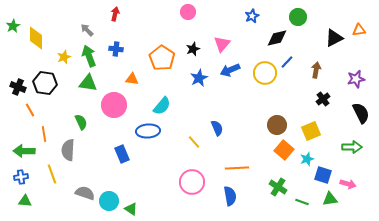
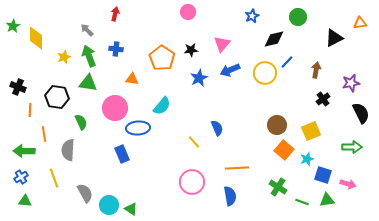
orange triangle at (359, 30): moved 1 px right, 7 px up
black diamond at (277, 38): moved 3 px left, 1 px down
black star at (193, 49): moved 2 px left, 1 px down; rotated 16 degrees clockwise
purple star at (356, 79): moved 5 px left, 4 px down
black hexagon at (45, 83): moved 12 px right, 14 px down
pink circle at (114, 105): moved 1 px right, 3 px down
orange line at (30, 110): rotated 32 degrees clockwise
blue ellipse at (148, 131): moved 10 px left, 3 px up
yellow line at (52, 174): moved 2 px right, 4 px down
blue cross at (21, 177): rotated 24 degrees counterclockwise
gray semicircle at (85, 193): rotated 42 degrees clockwise
green triangle at (330, 199): moved 3 px left, 1 px down
cyan circle at (109, 201): moved 4 px down
